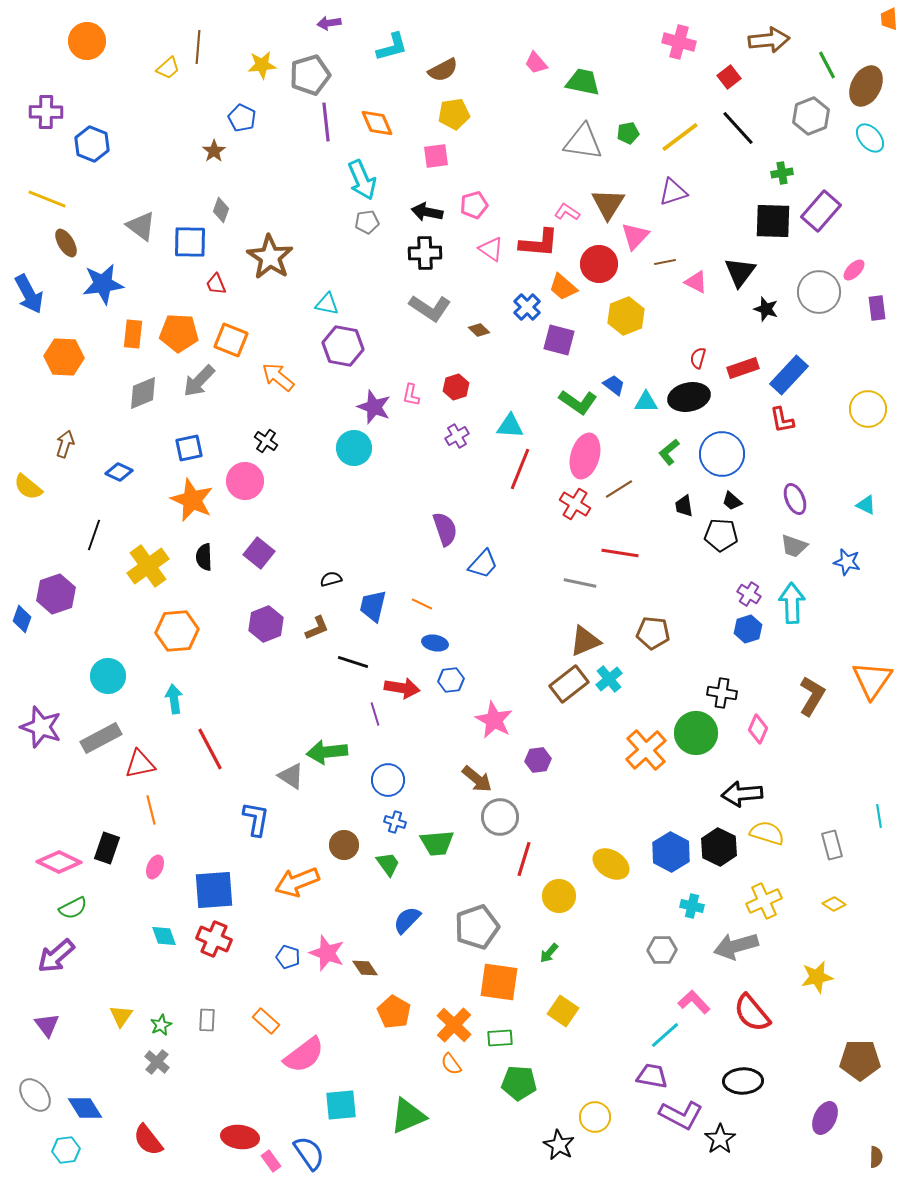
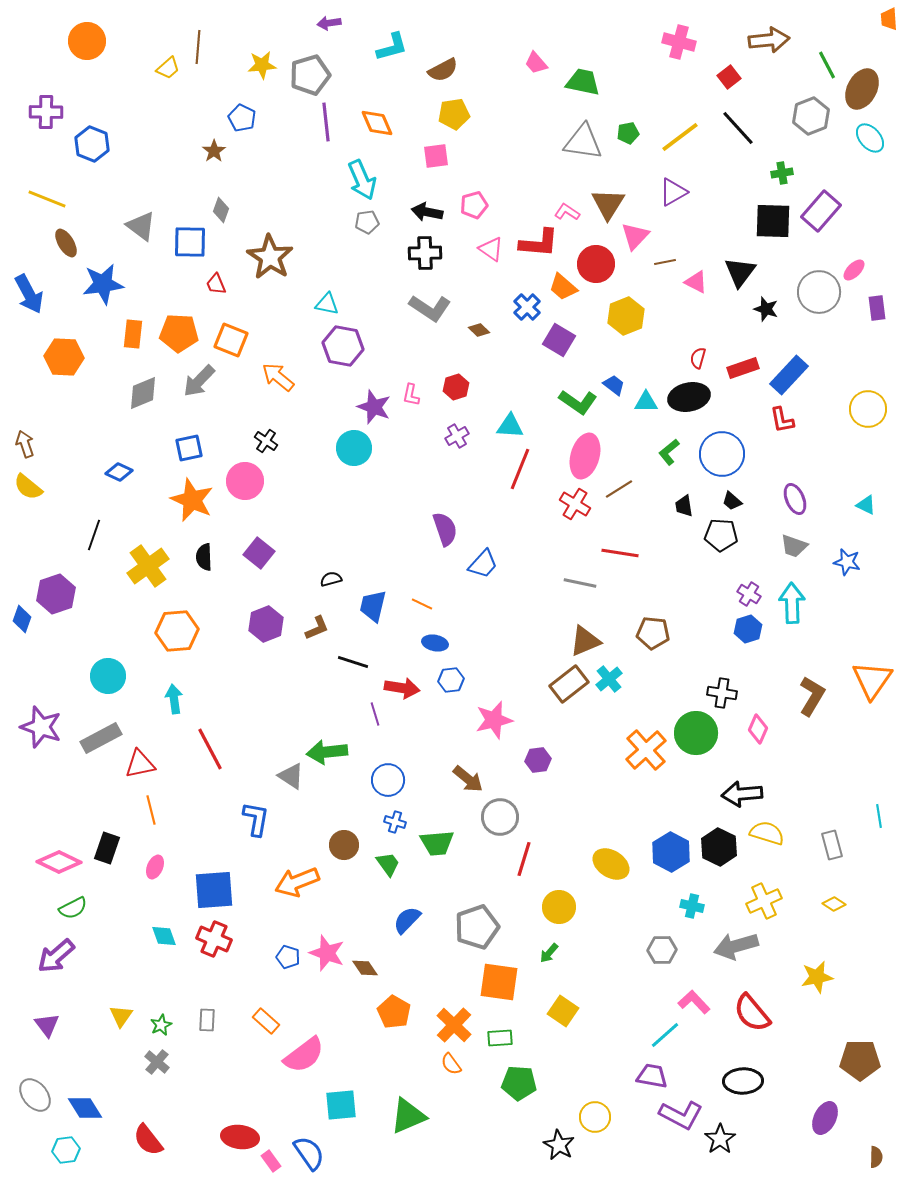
brown ellipse at (866, 86): moved 4 px left, 3 px down
purple triangle at (673, 192): rotated 12 degrees counterclockwise
red circle at (599, 264): moved 3 px left
purple square at (559, 340): rotated 16 degrees clockwise
brown arrow at (65, 444): moved 40 px left; rotated 36 degrees counterclockwise
pink star at (494, 720): rotated 30 degrees clockwise
brown arrow at (477, 779): moved 9 px left
yellow circle at (559, 896): moved 11 px down
